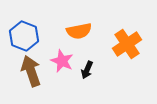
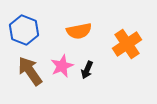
blue hexagon: moved 6 px up
pink star: moved 5 px down; rotated 25 degrees clockwise
brown arrow: moved 1 px left; rotated 16 degrees counterclockwise
